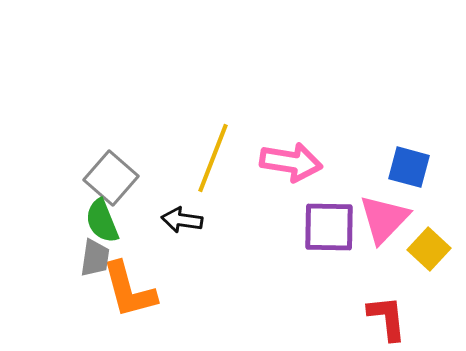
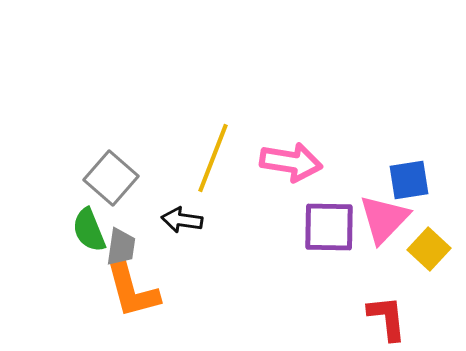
blue square: moved 13 px down; rotated 24 degrees counterclockwise
green semicircle: moved 13 px left, 9 px down
gray trapezoid: moved 26 px right, 11 px up
orange L-shape: moved 3 px right
